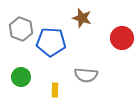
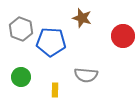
red circle: moved 1 px right, 2 px up
